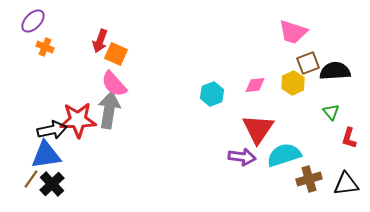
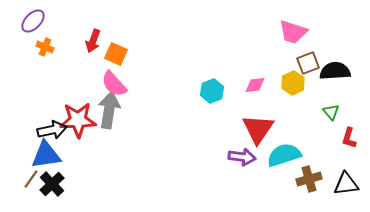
red arrow: moved 7 px left
cyan hexagon: moved 3 px up
